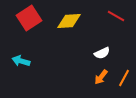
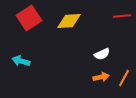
red line: moved 6 px right; rotated 36 degrees counterclockwise
white semicircle: moved 1 px down
orange arrow: rotated 140 degrees counterclockwise
